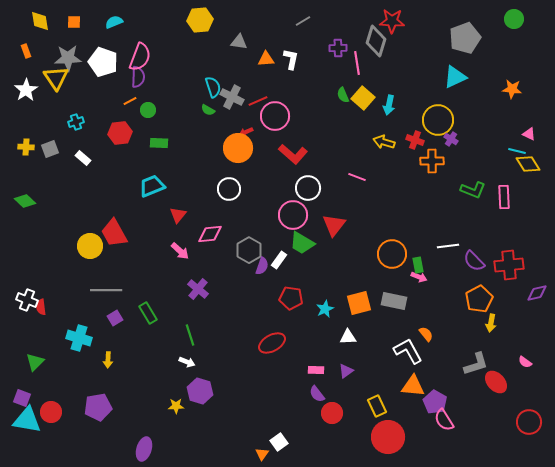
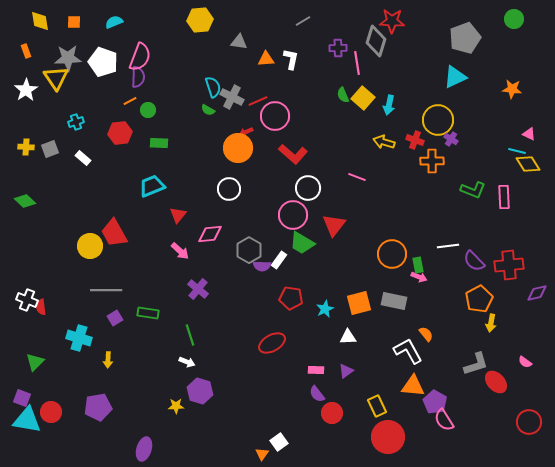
purple semicircle at (262, 266): rotated 72 degrees clockwise
green rectangle at (148, 313): rotated 50 degrees counterclockwise
